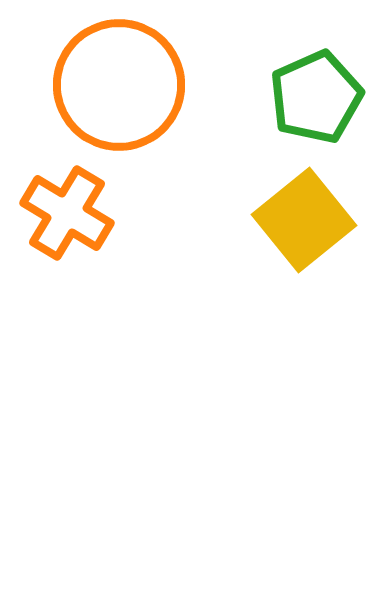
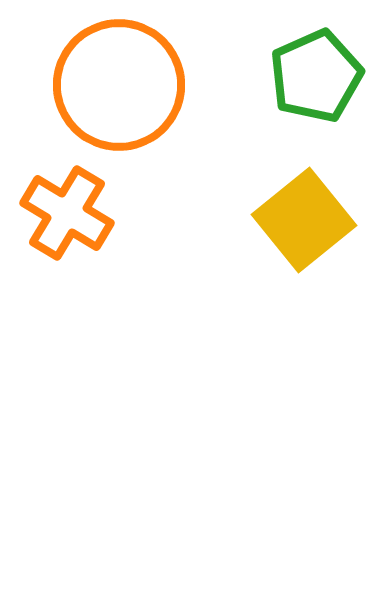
green pentagon: moved 21 px up
